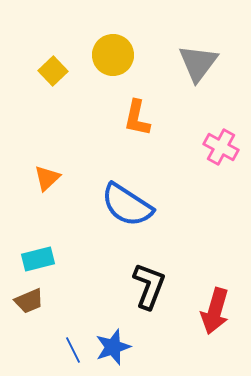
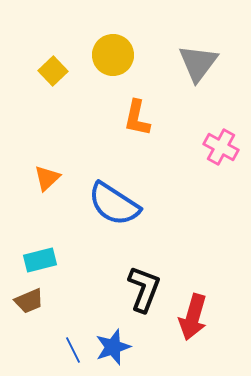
blue semicircle: moved 13 px left, 1 px up
cyan rectangle: moved 2 px right, 1 px down
black L-shape: moved 5 px left, 3 px down
red arrow: moved 22 px left, 6 px down
